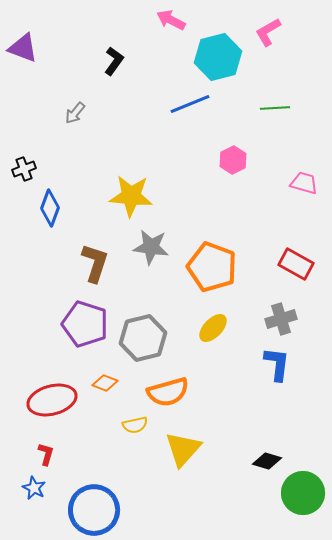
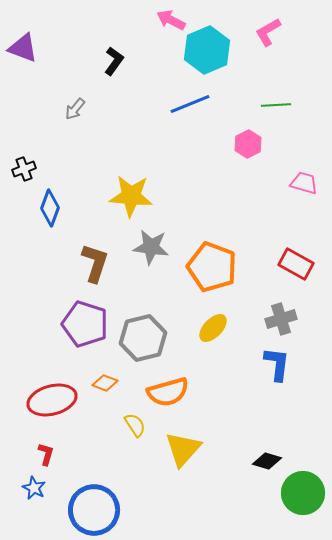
cyan hexagon: moved 11 px left, 7 px up; rotated 9 degrees counterclockwise
green line: moved 1 px right, 3 px up
gray arrow: moved 4 px up
pink hexagon: moved 15 px right, 16 px up
yellow semicircle: rotated 110 degrees counterclockwise
